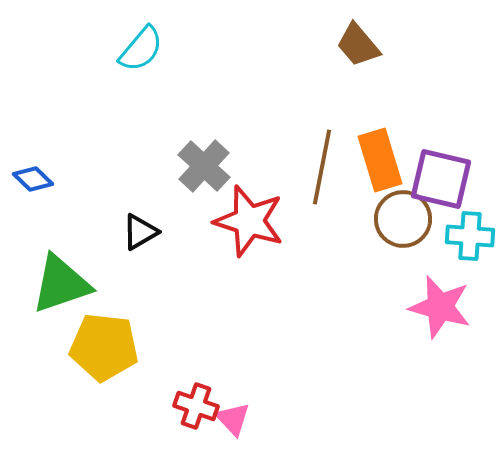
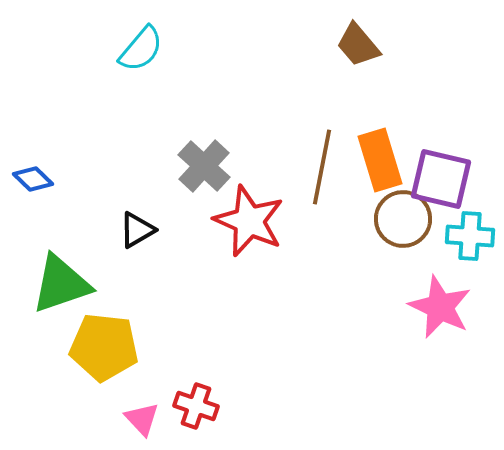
red star: rotated 6 degrees clockwise
black triangle: moved 3 px left, 2 px up
pink star: rotated 10 degrees clockwise
pink triangle: moved 91 px left
